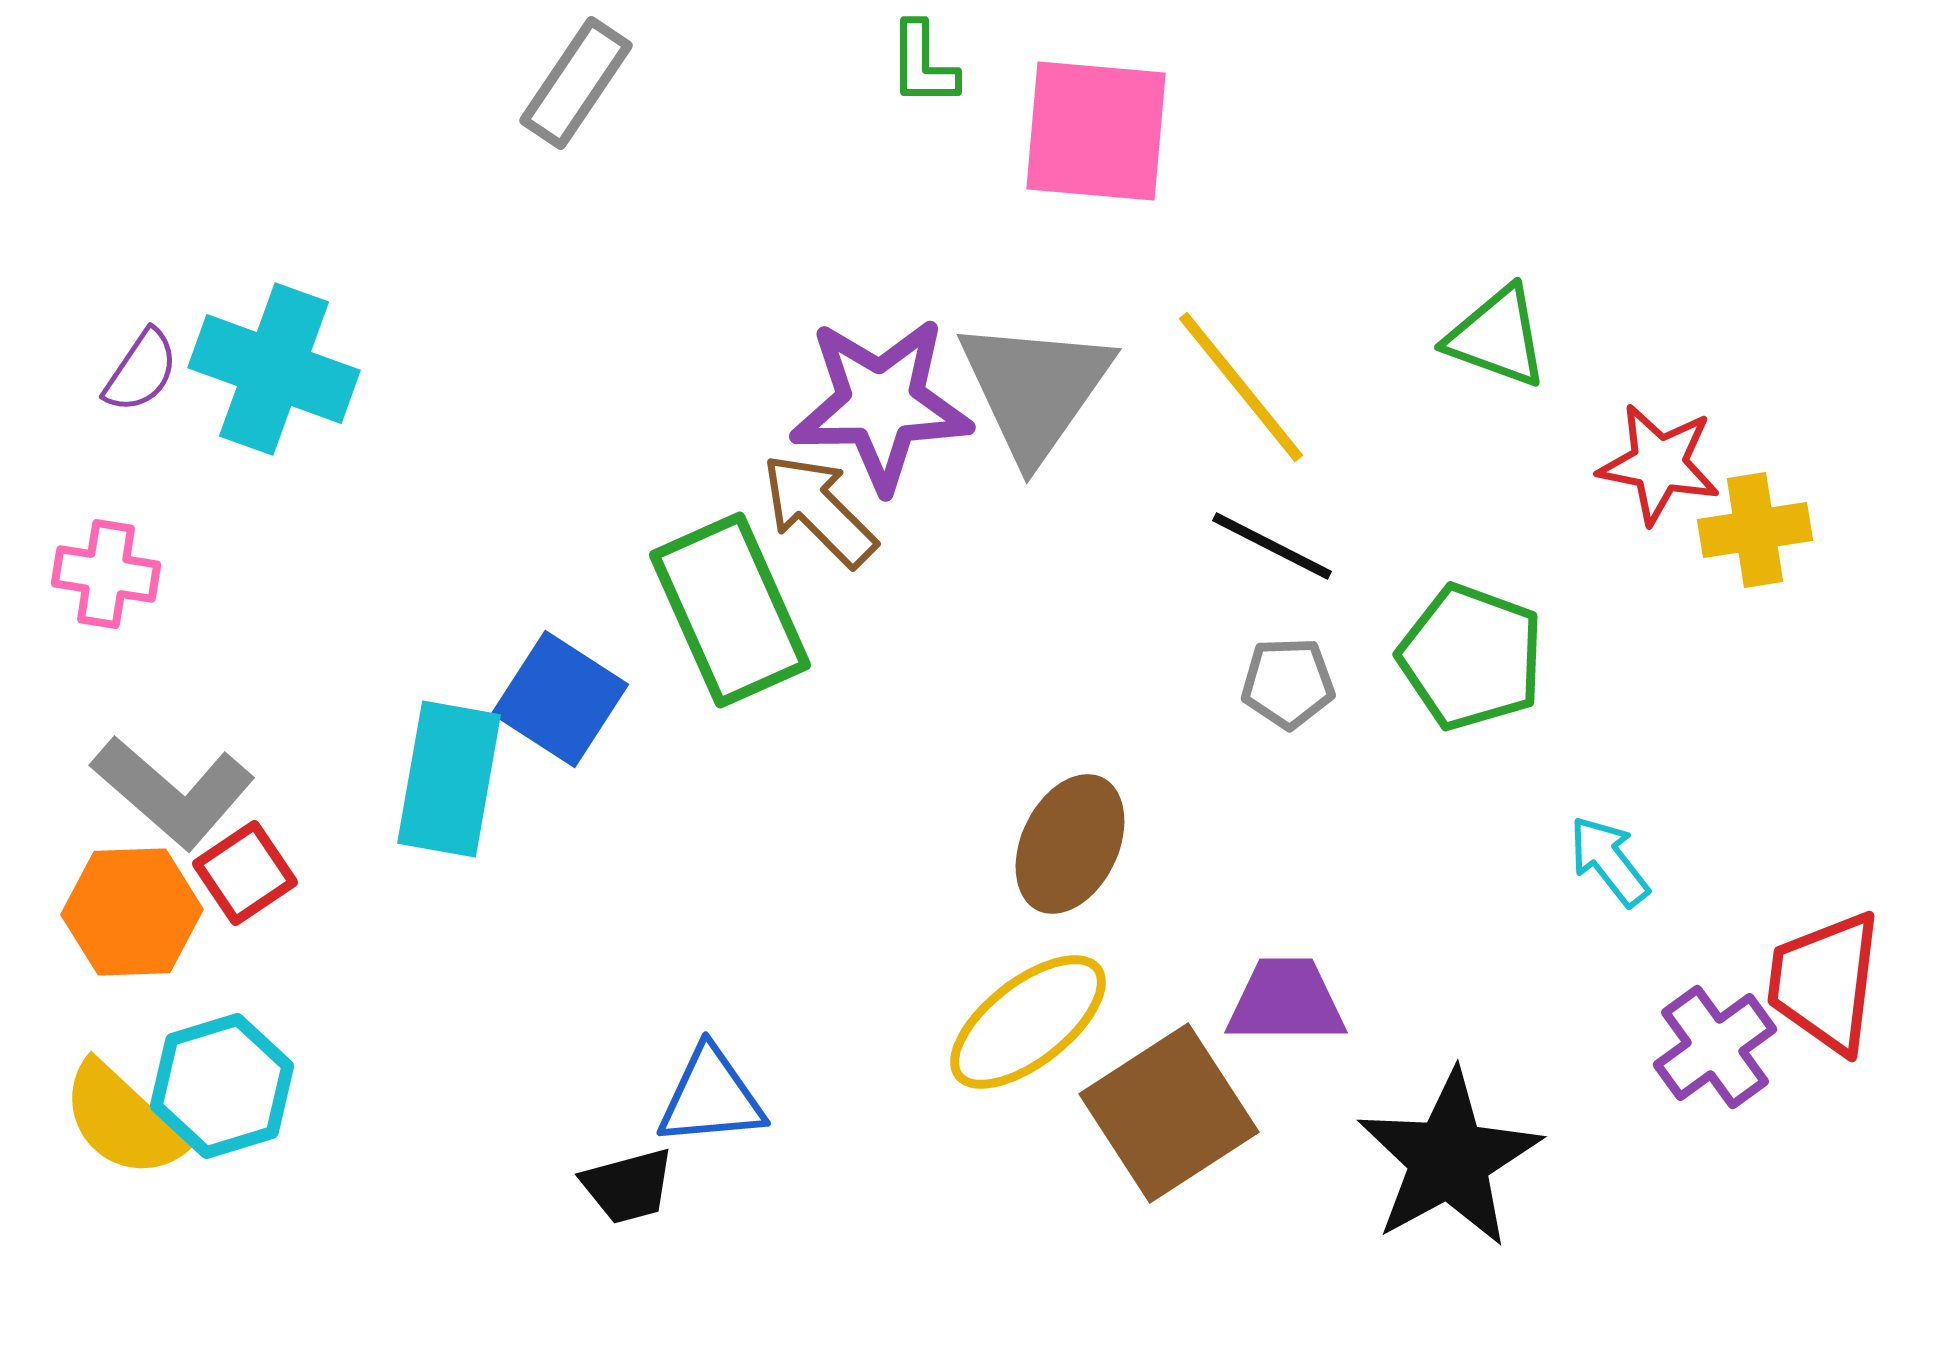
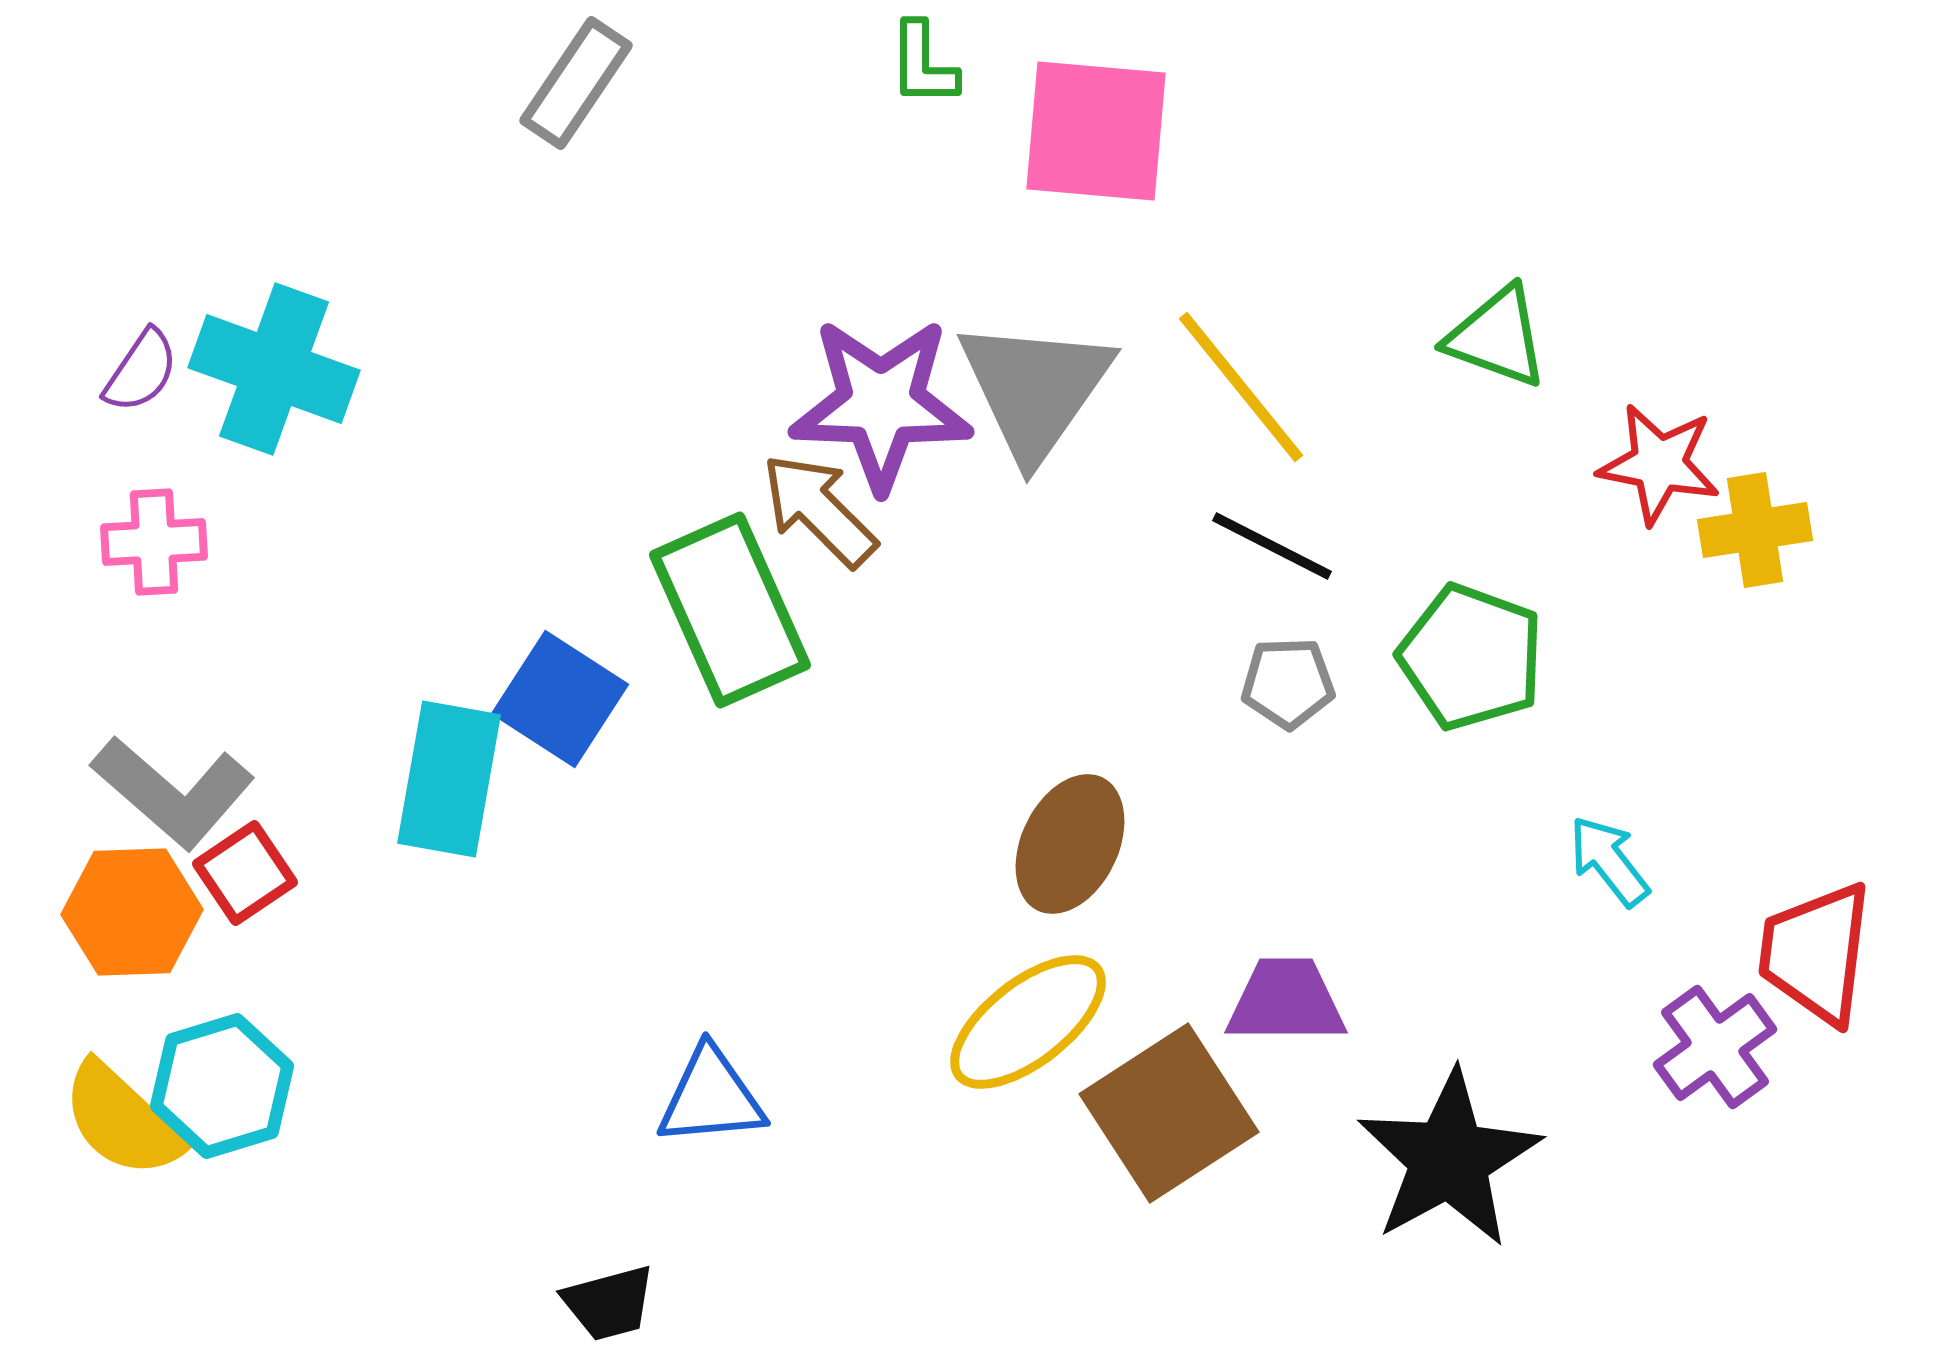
purple star: rotated 3 degrees clockwise
pink cross: moved 48 px right, 32 px up; rotated 12 degrees counterclockwise
red trapezoid: moved 9 px left, 29 px up
black trapezoid: moved 19 px left, 117 px down
